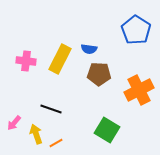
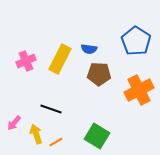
blue pentagon: moved 11 px down
pink cross: rotated 30 degrees counterclockwise
green square: moved 10 px left, 6 px down
orange line: moved 1 px up
